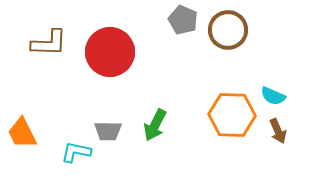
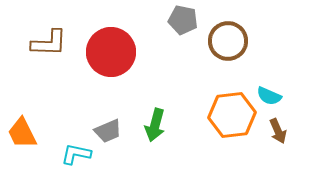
gray pentagon: rotated 12 degrees counterclockwise
brown circle: moved 11 px down
red circle: moved 1 px right
cyan semicircle: moved 4 px left
orange hexagon: rotated 9 degrees counterclockwise
green arrow: rotated 12 degrees counterclockwise
gray trapezoid: rotated 24 degrees counterclockwise
cyan L-shape: moved 2 px down
